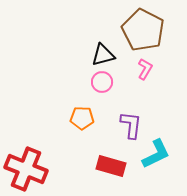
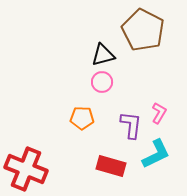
pink L-shape: moved 14 px right, 44 px down
